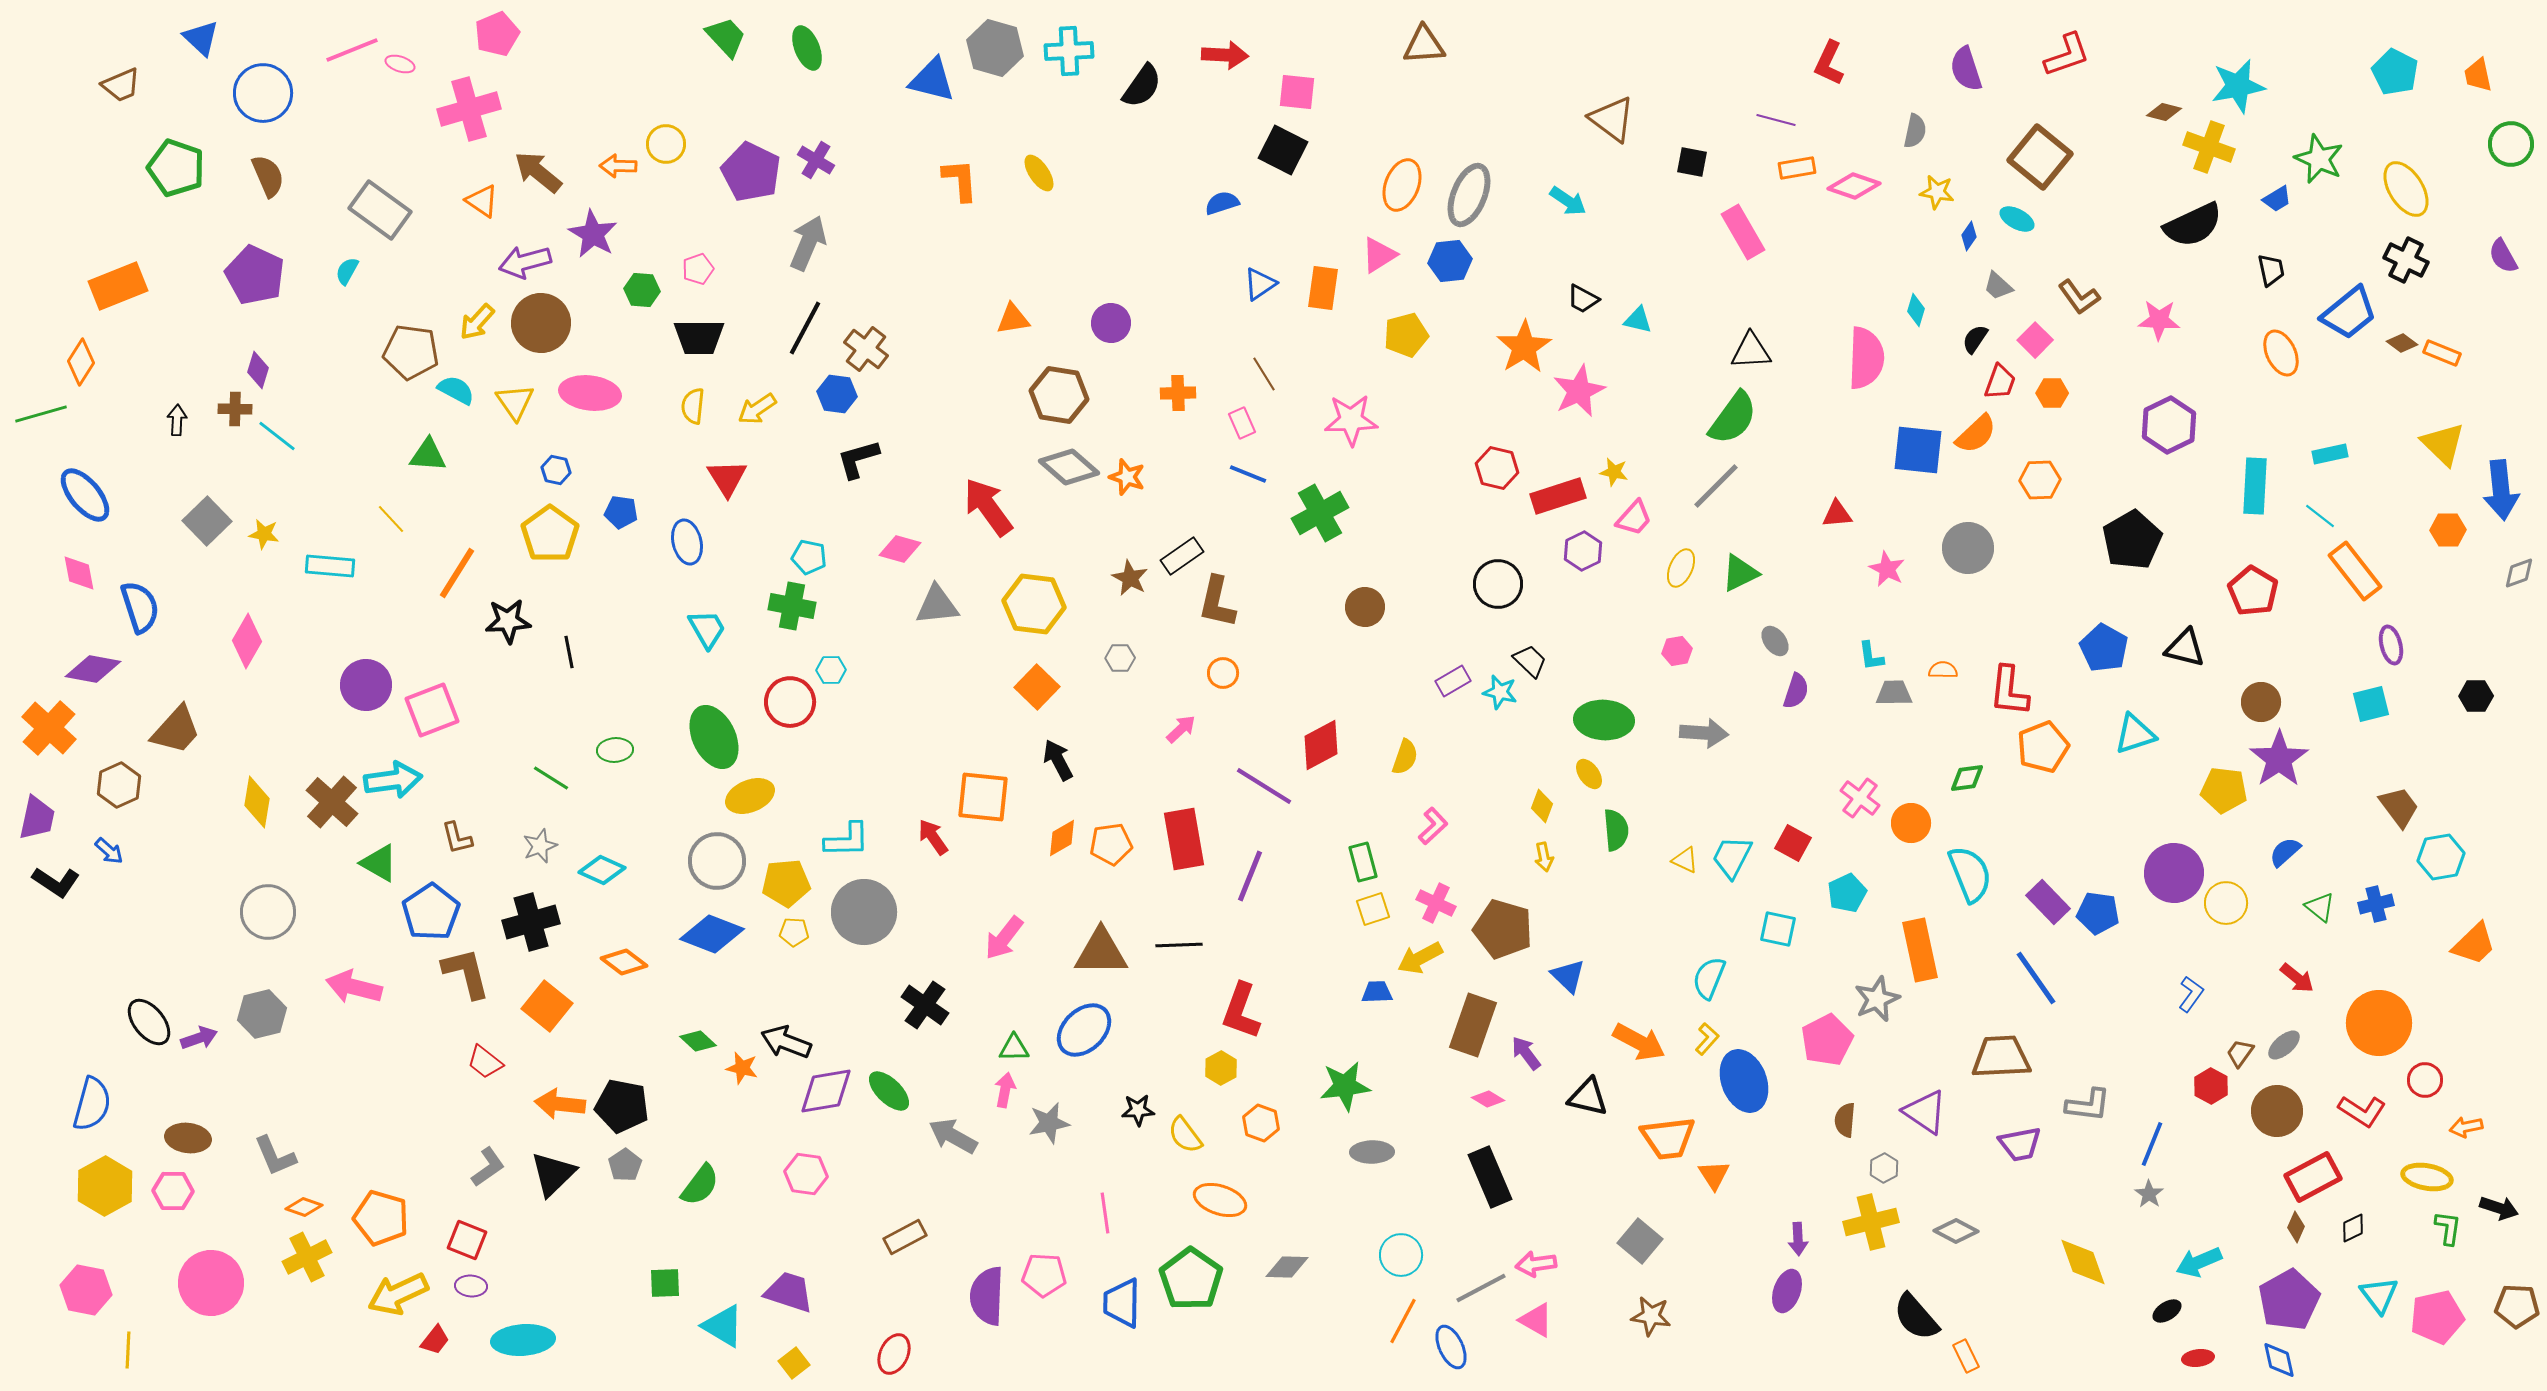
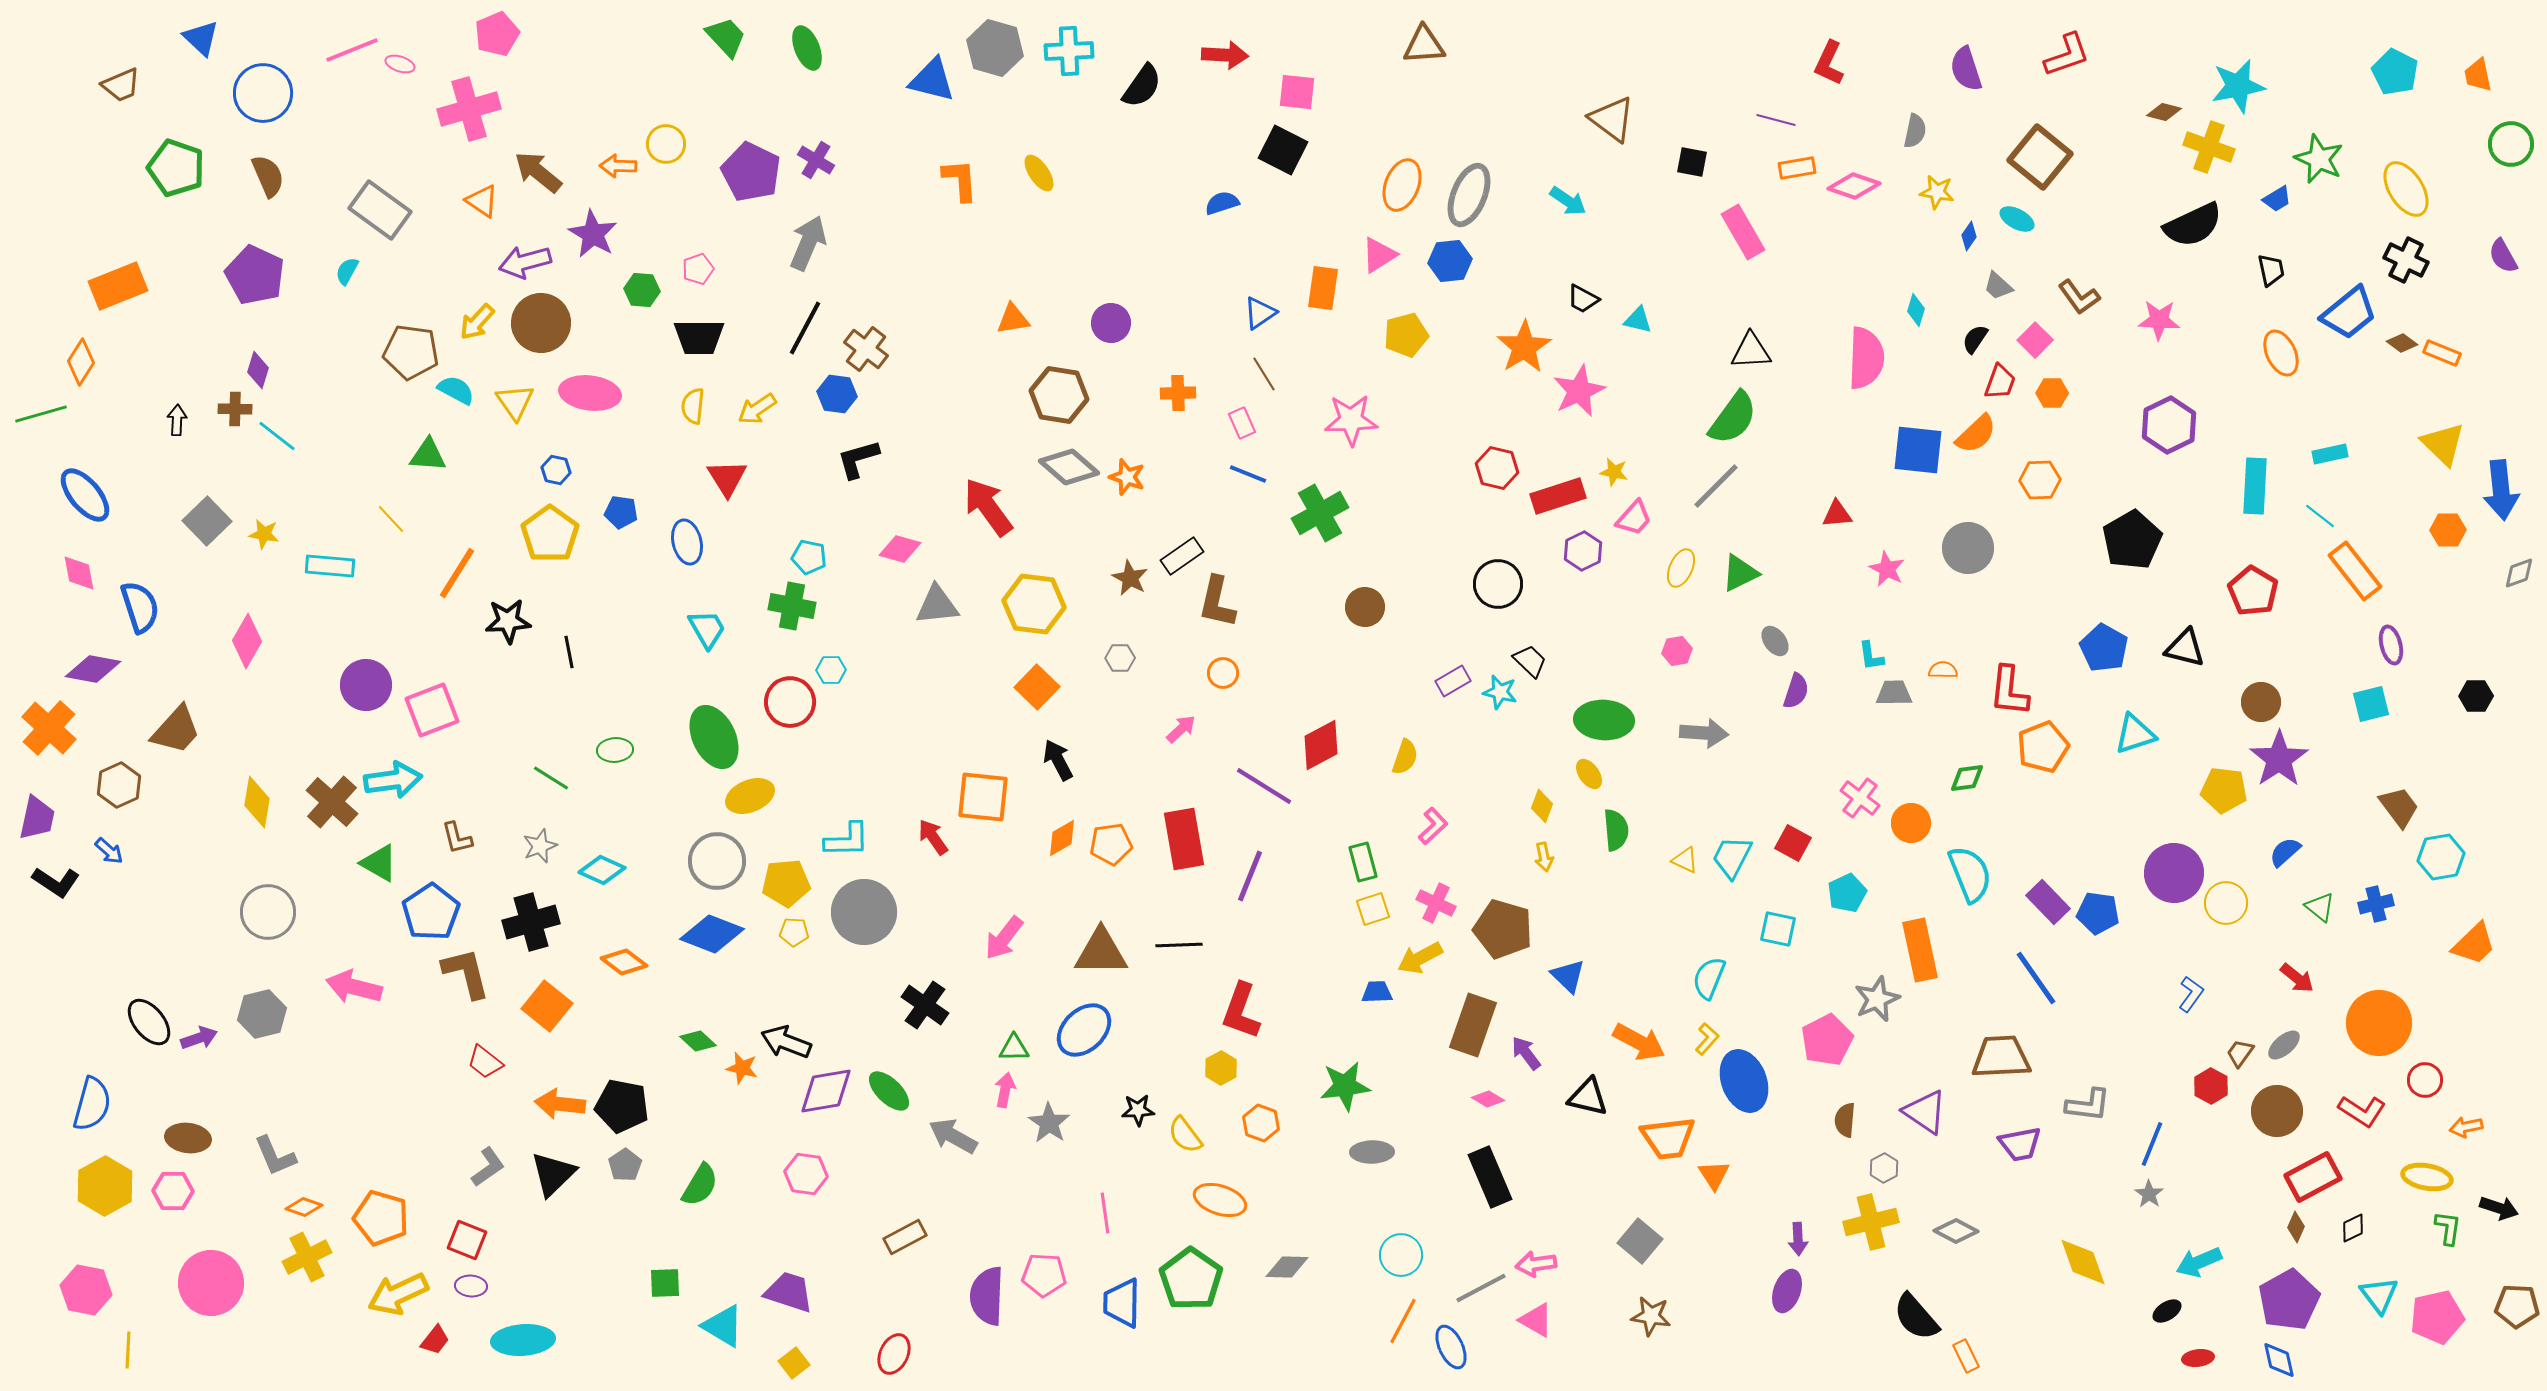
blue triangle at (1260, 284): moved 29 px down
gray star at (1049, 1123): rotated 27 degrees counterclockwise
green semicircle at (700, 1185): rotated 6 degrees counterclockwise
